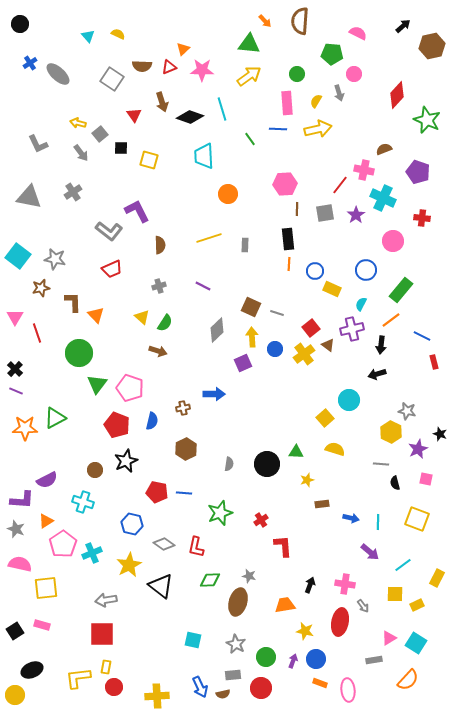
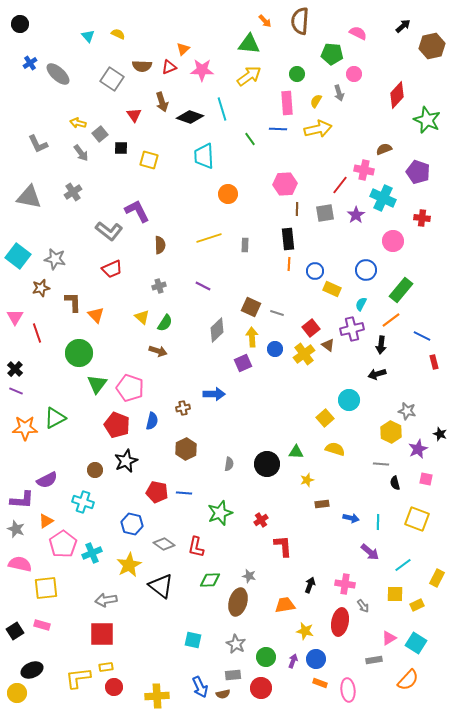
yellow rectangle at (106, 667): rotated 72 degrees clockwise
yellow circle at (15, 695): moved 2 px right, 2 px up
